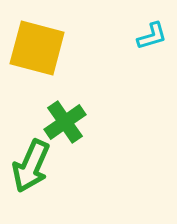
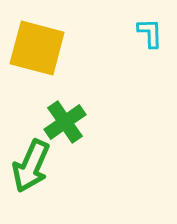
cyan L-shape: moved 2 px left, 3 px up; rotated 76 degrees counterclockwise
